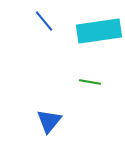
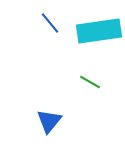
blue line: moved 6 px right, 2 px down
green line: rotated 20 degrees clockwise
